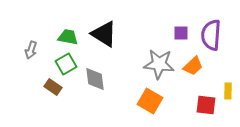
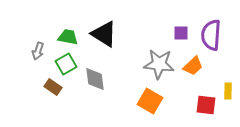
gray arrow: moved 7 px right, 1 px down
